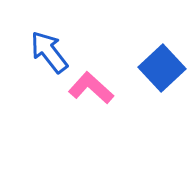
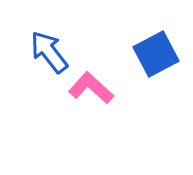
blue square: moved 6 px left, 14 px up; rotated 15 degrees clockwise
